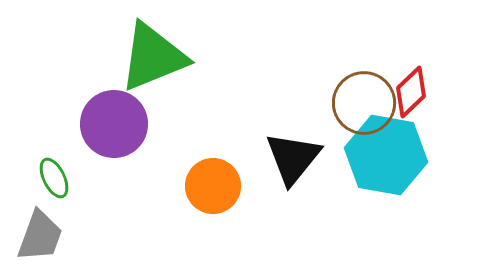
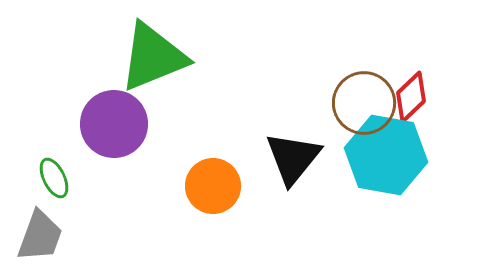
red diamond: moved 5 px down
